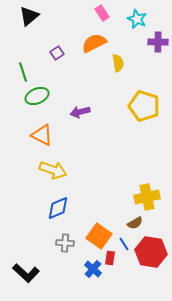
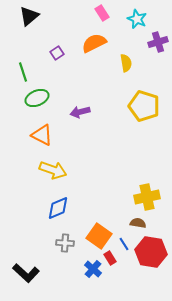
purple cross: rotated 18 degrees counterclockwise
yellow semicircle: moved 8 px right
green ellipse: moved 2 px down
brown semicircle: moved 3 px right; rotated 140 degrees counterclockwise
red rectangle: rotated 40 degrees counterclockwise
